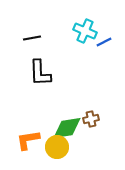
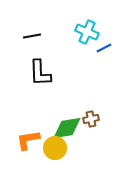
cyan cross: moved 2 px right, 1 px down
black line: moved 2 px up
blue line: moved 6 px down
yellow circle: moved 2 px left, 1 px down
